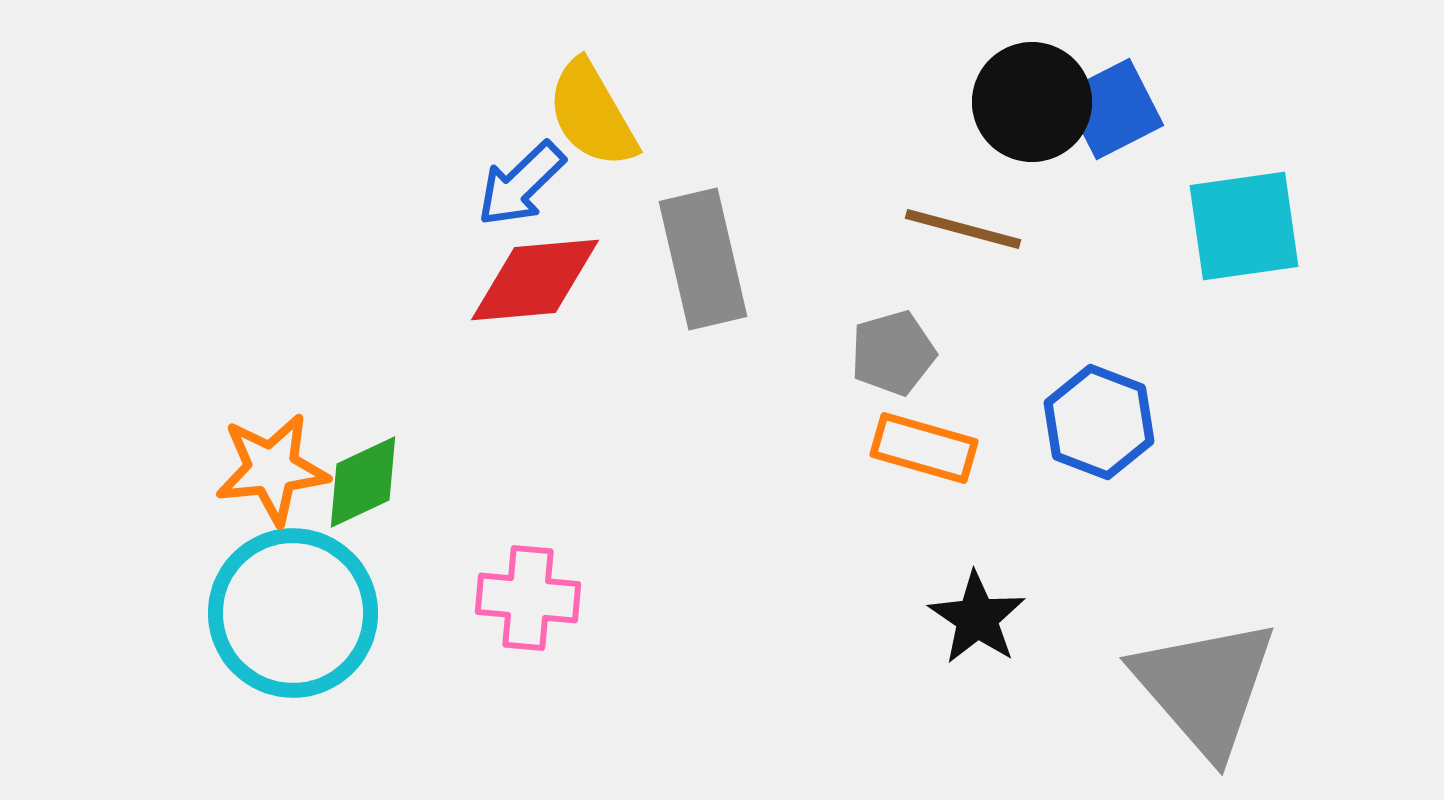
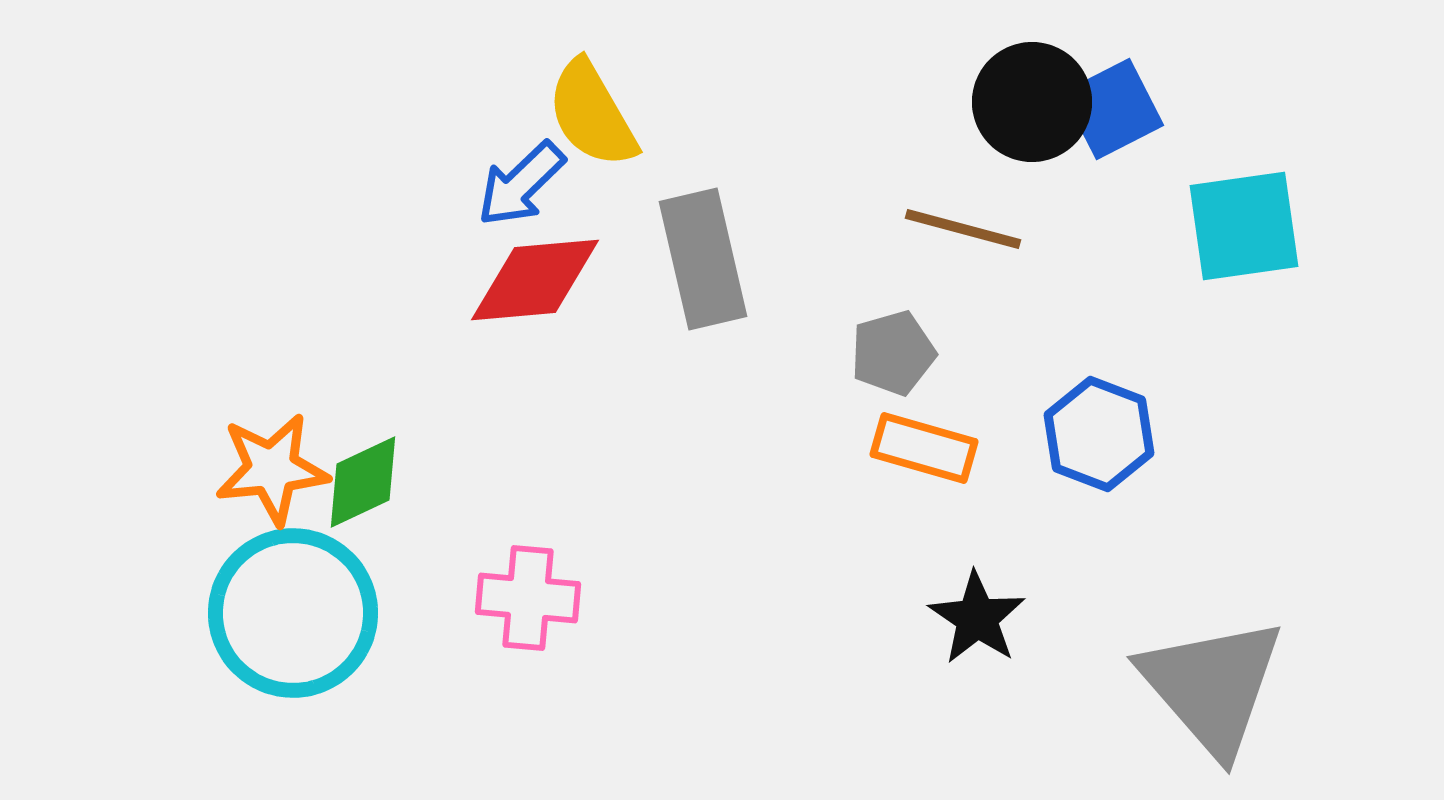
blue hexagon: moved 12 px down
gray triangle: moved 7 px right, 1 px up
